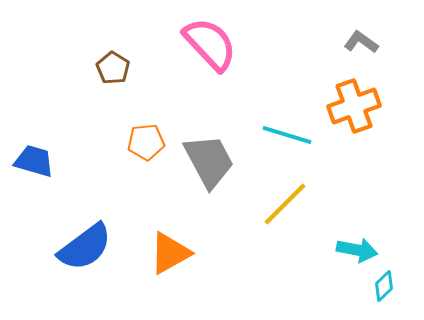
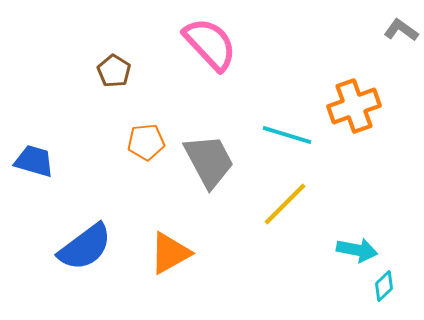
gray L-shape: moved 40 px right, 12 px up
brown pentagon: moved 1 px right, 3 px down
